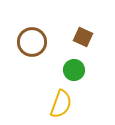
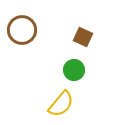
brown circle: moved 10 px left, 12 px up
yellow semicircle: rotated 20 degrees clockwise
